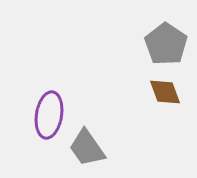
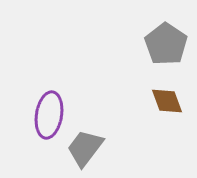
brown diamond: moved 2 px right, 9 px down
gray trapezoid: moved 2 px left; rotated 72 degrees clockwise
